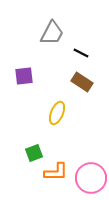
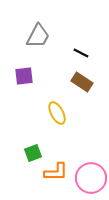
gray trapezoid: moved 14 px left, 3 px down
yellow ellipse: rotated 50 degrees counterclockwise
green square: moved 1 px left
